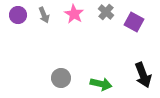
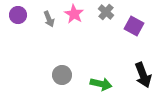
gray arrow: moved 5 px right, 4 px down
purple square: moved 4 px down
gray circle: moved 1 px right, 3 px up
